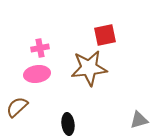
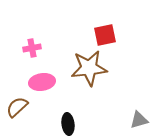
pink cross: moved 8 px left
pink ellipse: moved 5 px right, 8 px down
